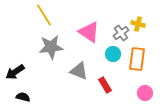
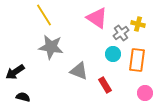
pink triangle: moved 8 px right, 14 px up
gray star: rotated 15 degrees clockwise
orange rectangle: moved 1 px down
